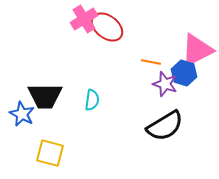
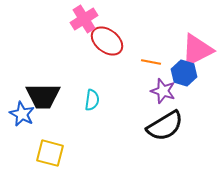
red ellipse: moved 14 px down
purple star: moved 2 px left, 7 px down
black trapezoid: moved 2 px left
